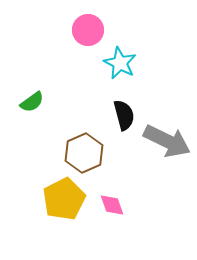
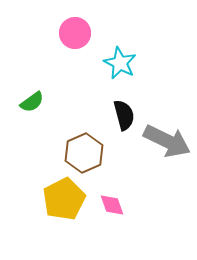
pink circle: moved 13 px left, 3 px down
